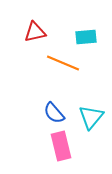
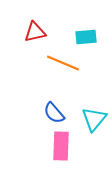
cyan triangle: moved 3 px right, 2 px down
pink rectangle: rotated 16 degrees clockwise
